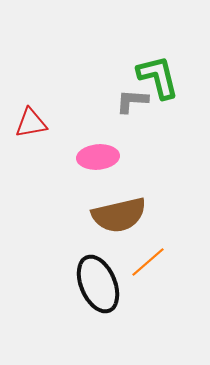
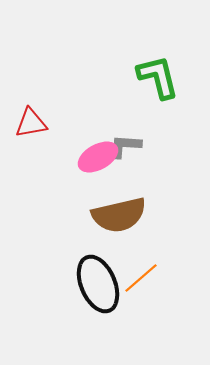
gray L-shape: moved 7 px left, 45 px down
pink ellipse: rotated 24 degrees counterclockwise
orange line: moved 7 px left, 16 px down
